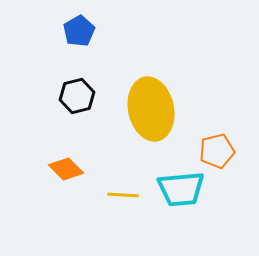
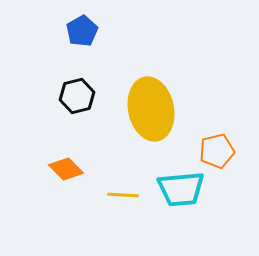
blue pentagon: moved 3 px right
